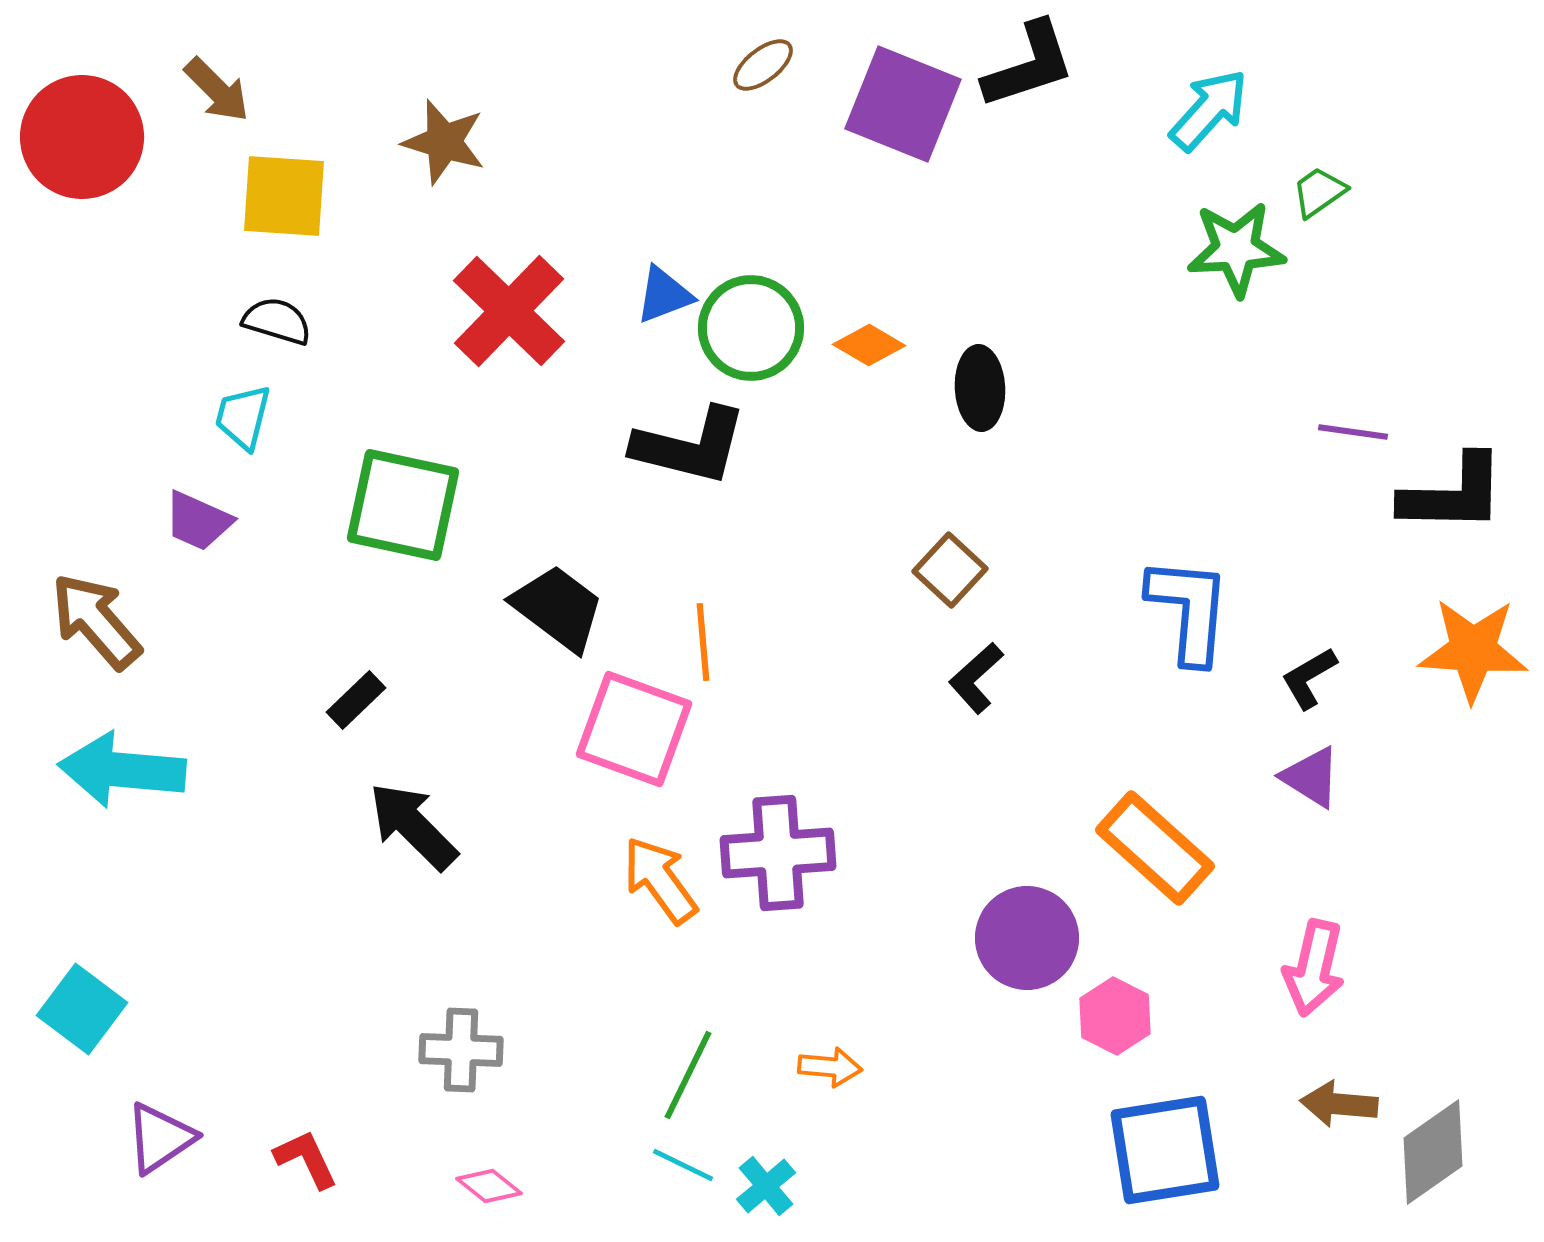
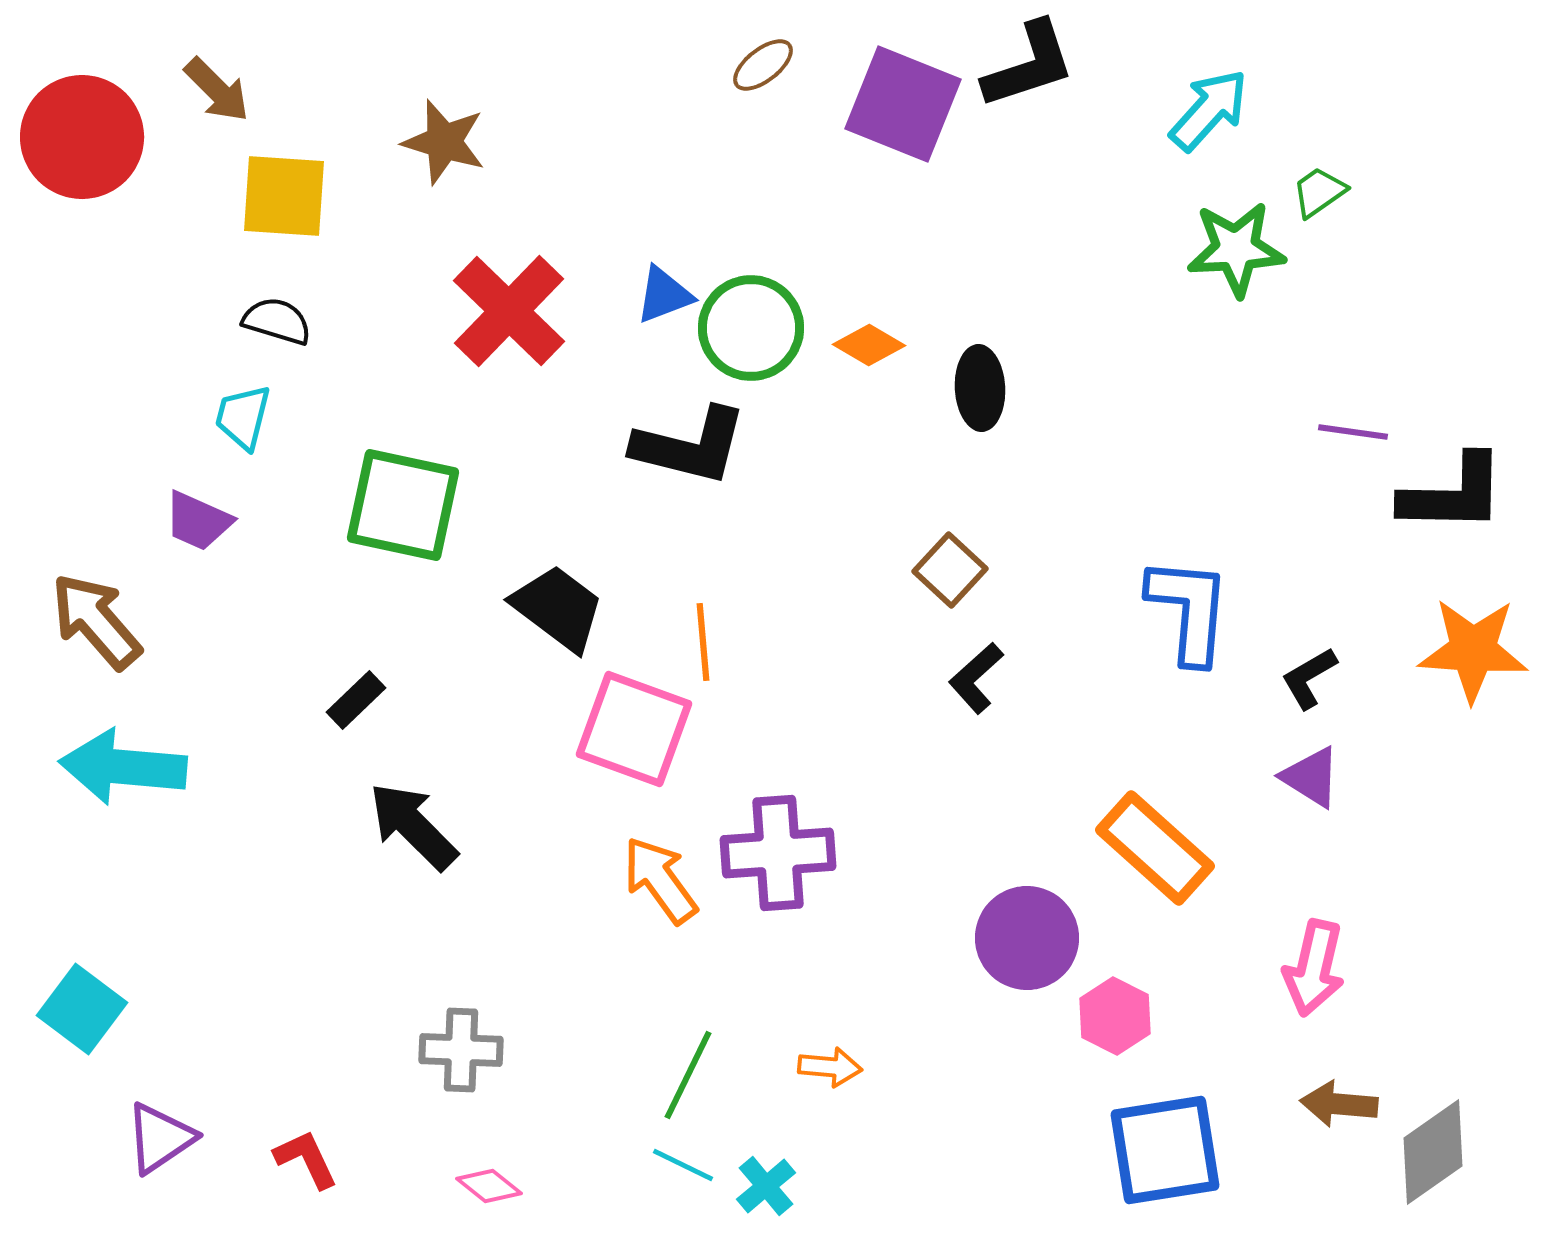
cyan arrow at (122, 770): moved 1 px right, 3 px up
